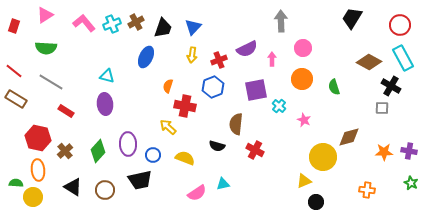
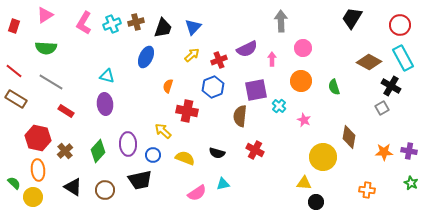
brown cross at (136, 22): rotated 14 degrees clockwise
pink L-shape at (84, 23): rotated 110 degrees counterclockwise
yellow arrow at (192, 55): rotated 140 degrees counterclockwise
orange circle at (302, 79): moved 1 px left, 2 px down
red cross at (185, 106): moved 2 px right, 5 px down
gray square at (382, 108): rotated 32 degrees counterclockwise
brown semicircle at (236, 124): moved 4 px right, 8 px up
yellow arrow at (168, 127): moved 5 px left, 4 px down
brown diamond at (349, 137): rotated 65 degrees counterclockwise
black semicircle at (217, 146): moved 7 px down
yellow triangle at (304, 181): moved 2 px down; rotated 28 degrees clockwise
green semicircle at (16, 183): moved 2 px left; rotated 40 degrees clockwise
